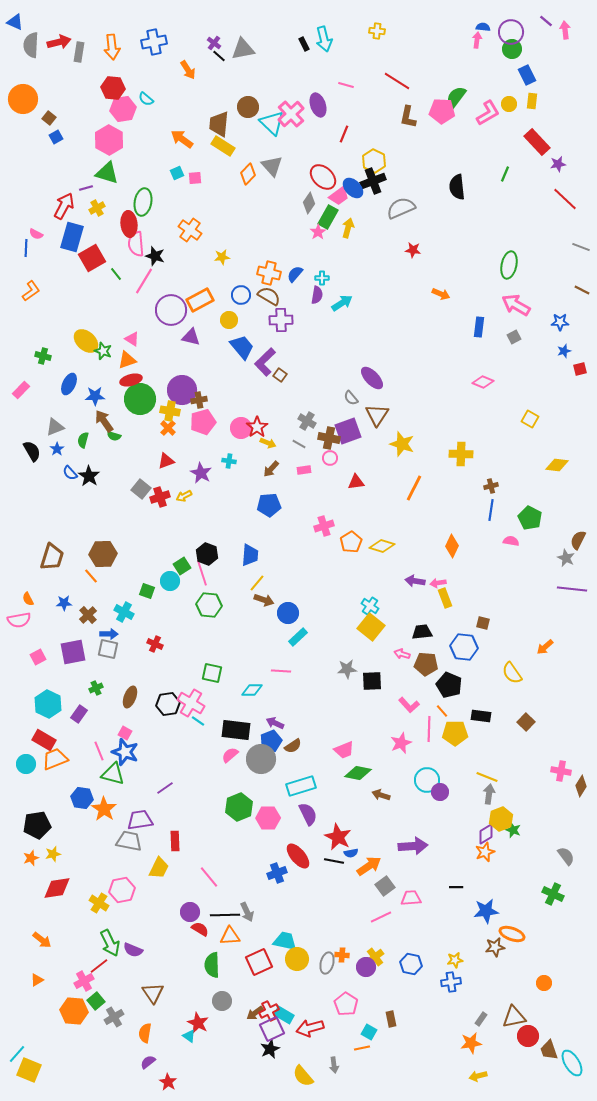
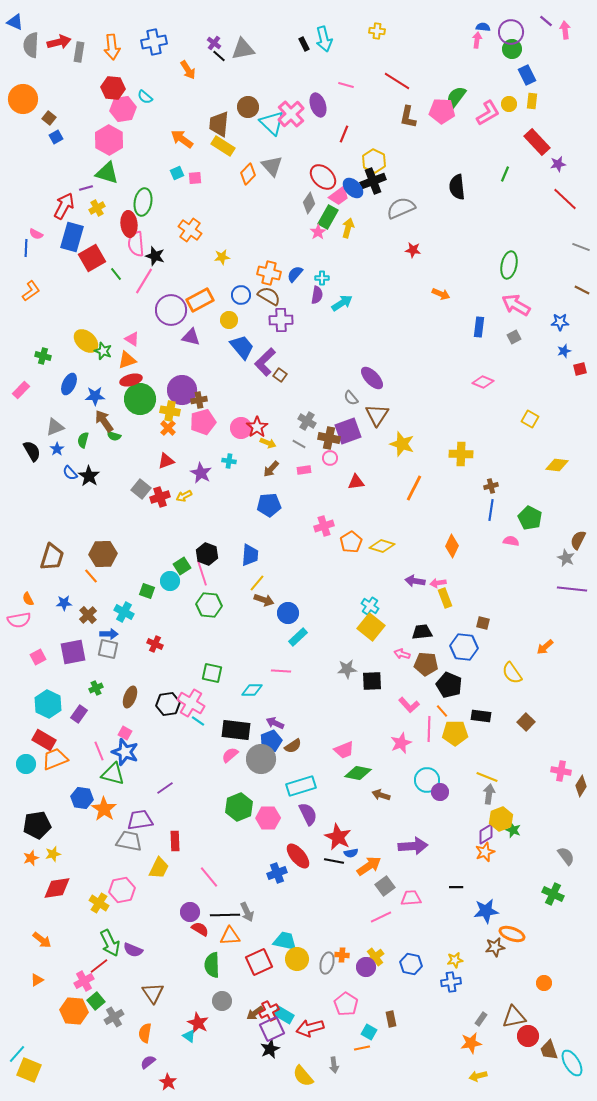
cyan semicircle at (146, 99): moved 1 px left, 2 px up
